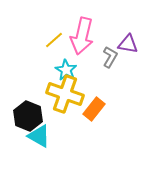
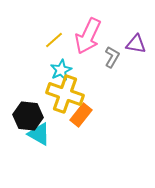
pink arrow: moved 6 px right; rotated 12 degrees clockwise
purple triangle: moved 8 px right
gray L-shape: moved 2 px right
cyan star: moved 5 px left; rotated 15 degrees clockwise
orange rectangle: moved 13 px left, 6 px down
black hexagon: rotated 16 degrees counterclockwise
cyan triangle: moved 2 px up
